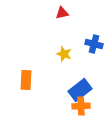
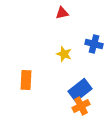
orange cross: rotated 24 degrees counterclockwise
